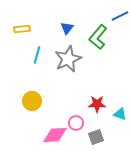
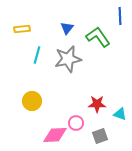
blue line: rotated 66 degrees counterclockwise
green L-shape: rotated 105 degrees clockwise
gray star: rotated 12 degrees clockwise
gray square: moved 4 px right, 1 px up
